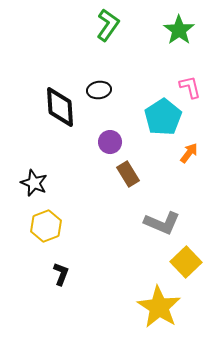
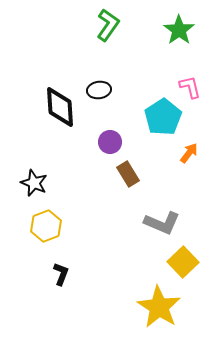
yellow square: moved 3 px left
